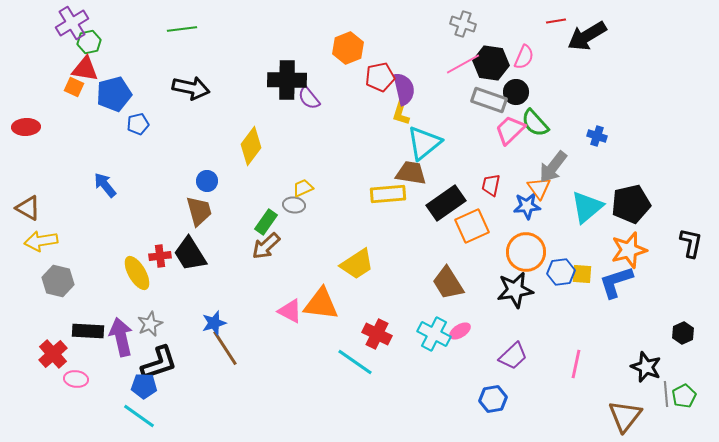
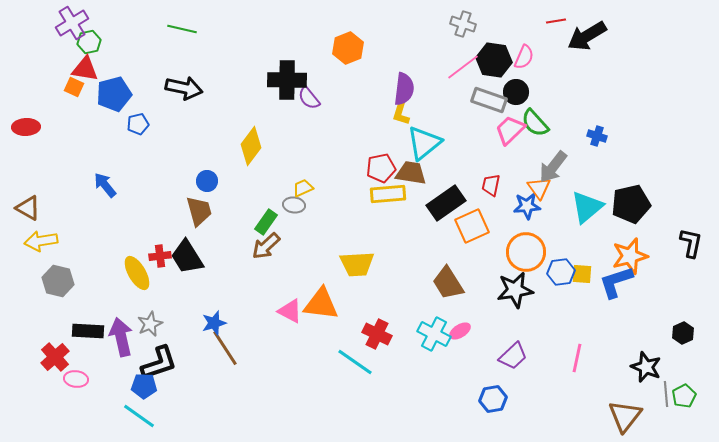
green line at (182, 29): rotated 20 degrees clockwise
black hexagon at (491, 63): moved 3 px right, 3 px up
pink line at (463, 64): moved 3 px down; rotated 8 degrees counterclockwise
red pentagon at (380, 77): moved 1 px right, 91 px down
black arrow at (191, 88): moved 7 px left
purple semicircle at (404, 89): rotated 20 degrees clockwise
orange star at (629, 250): moved 1 px right, 6 px down
black trapezoid at (190, 254): moved 3 px left, 3 px down
yellow trapezoid at (357, 264): rotated 30 degrees clockwise
red cross at (53, 354): moved 2 px right, 3 px down
pink line at (576, 364): moved 1 px right, 6 px up
